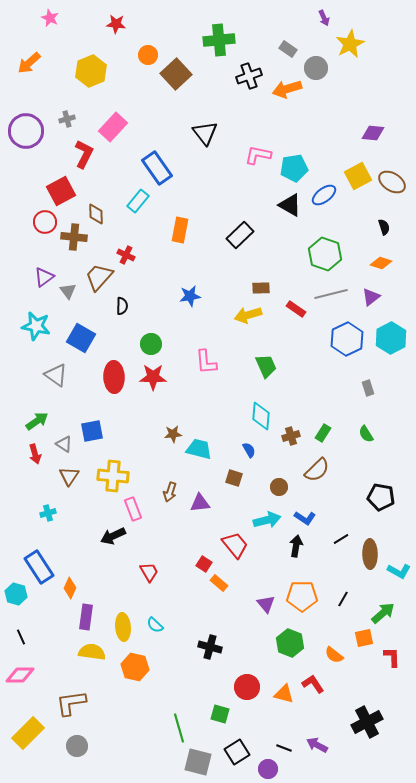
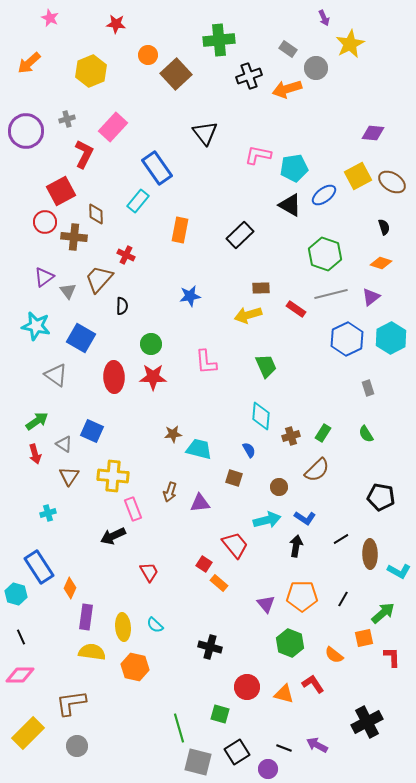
brown trapezoid at (99, 277): moved 2 px down
blue square at (92, 431): rotated 35 degrees clockwise
